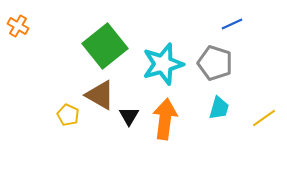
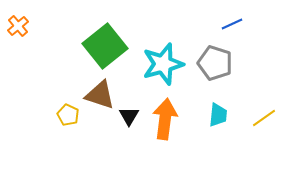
orange cross: rotated 20 degrees clockwise
brown triangle: rotated 12 degrees counterclockwise
cyan trapezoid: moved 1 px left, 7 px down; rotated 10 degrees counterclockwise
